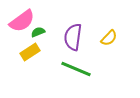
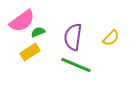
yellow semicircle: moved 2 px right
green line: moved 4 px up
